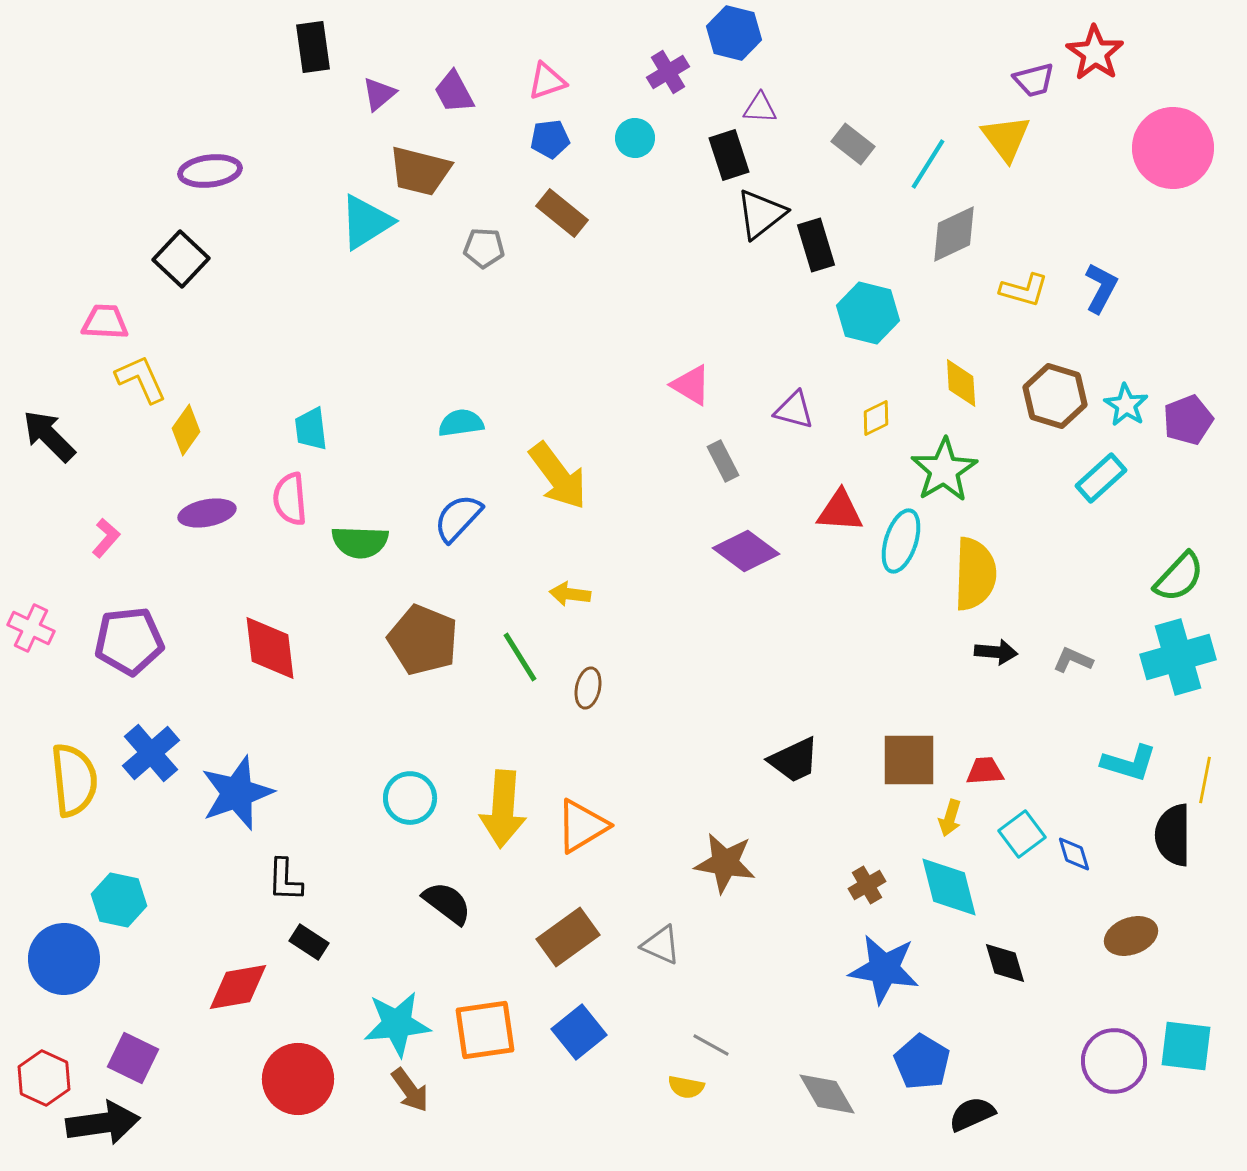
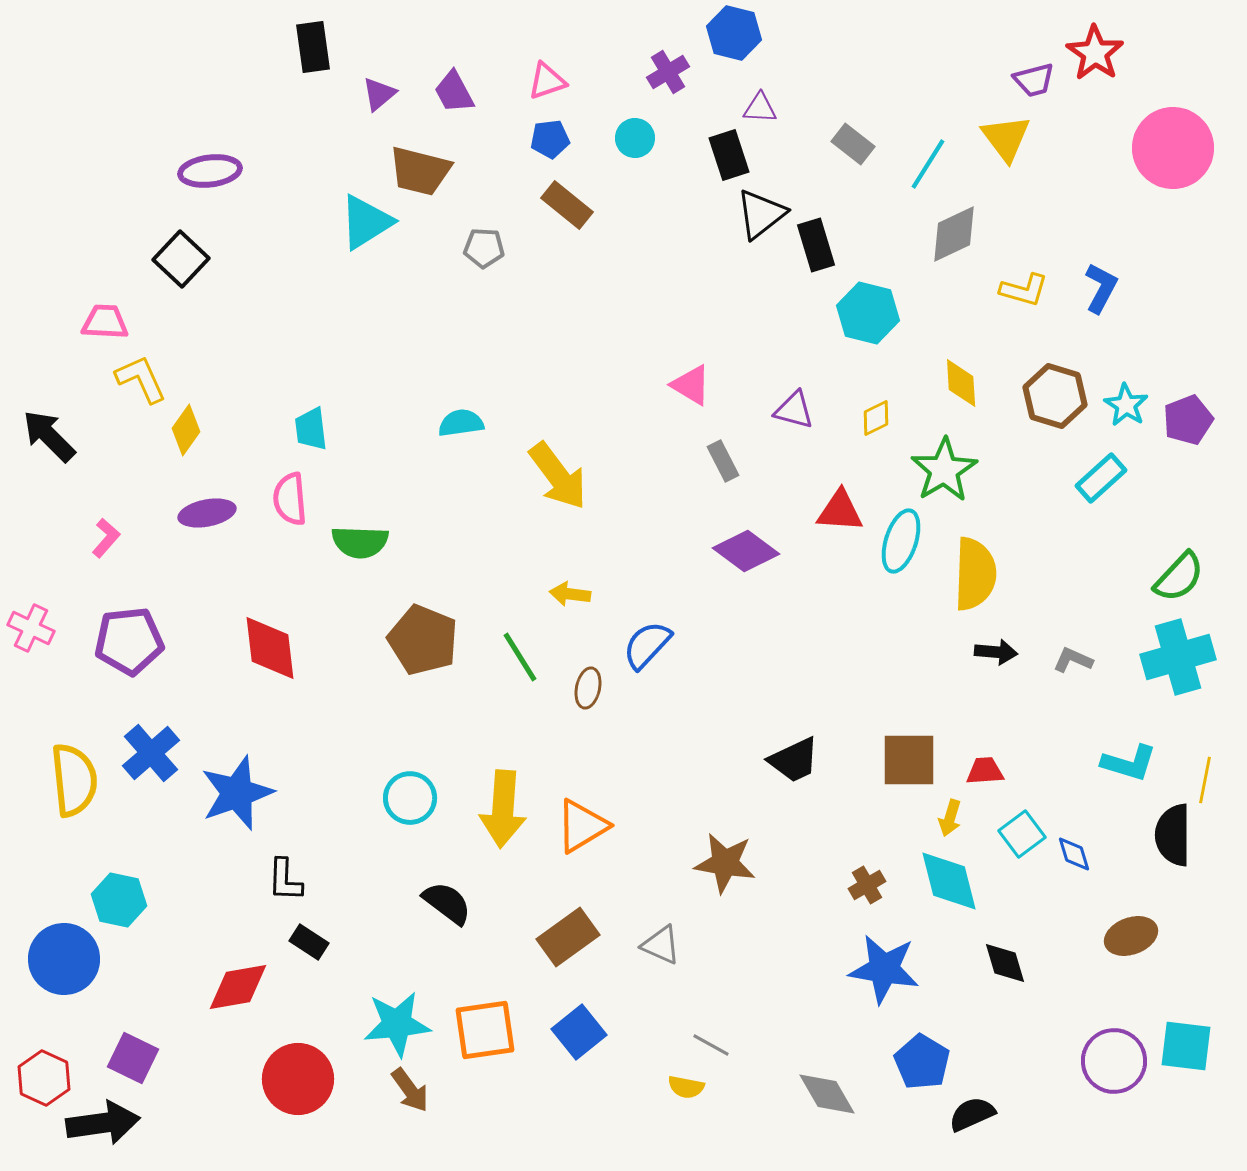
brown rectangle at (562, 213): moved 5 px right, 8 px up
blue semicircle at (458, 518): moved 189 px right, 127 px down
cyan diamond at (949, 887): moved 6 px up
